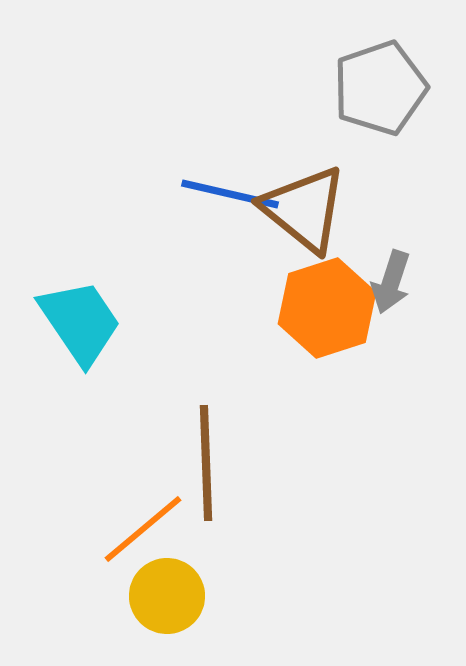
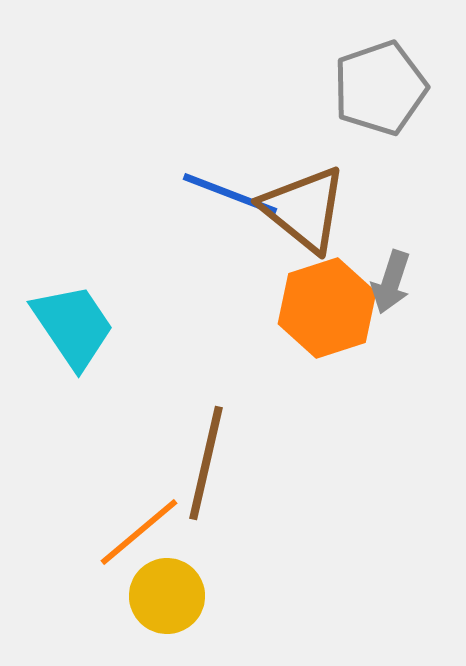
blue line: rotated 8 degrees clockwise
cyan trapezoid: moved 7 px left, 4 px down
brown line: rotated 15 degrees clockwise
orange line: moved 4 px left, 3 px down
